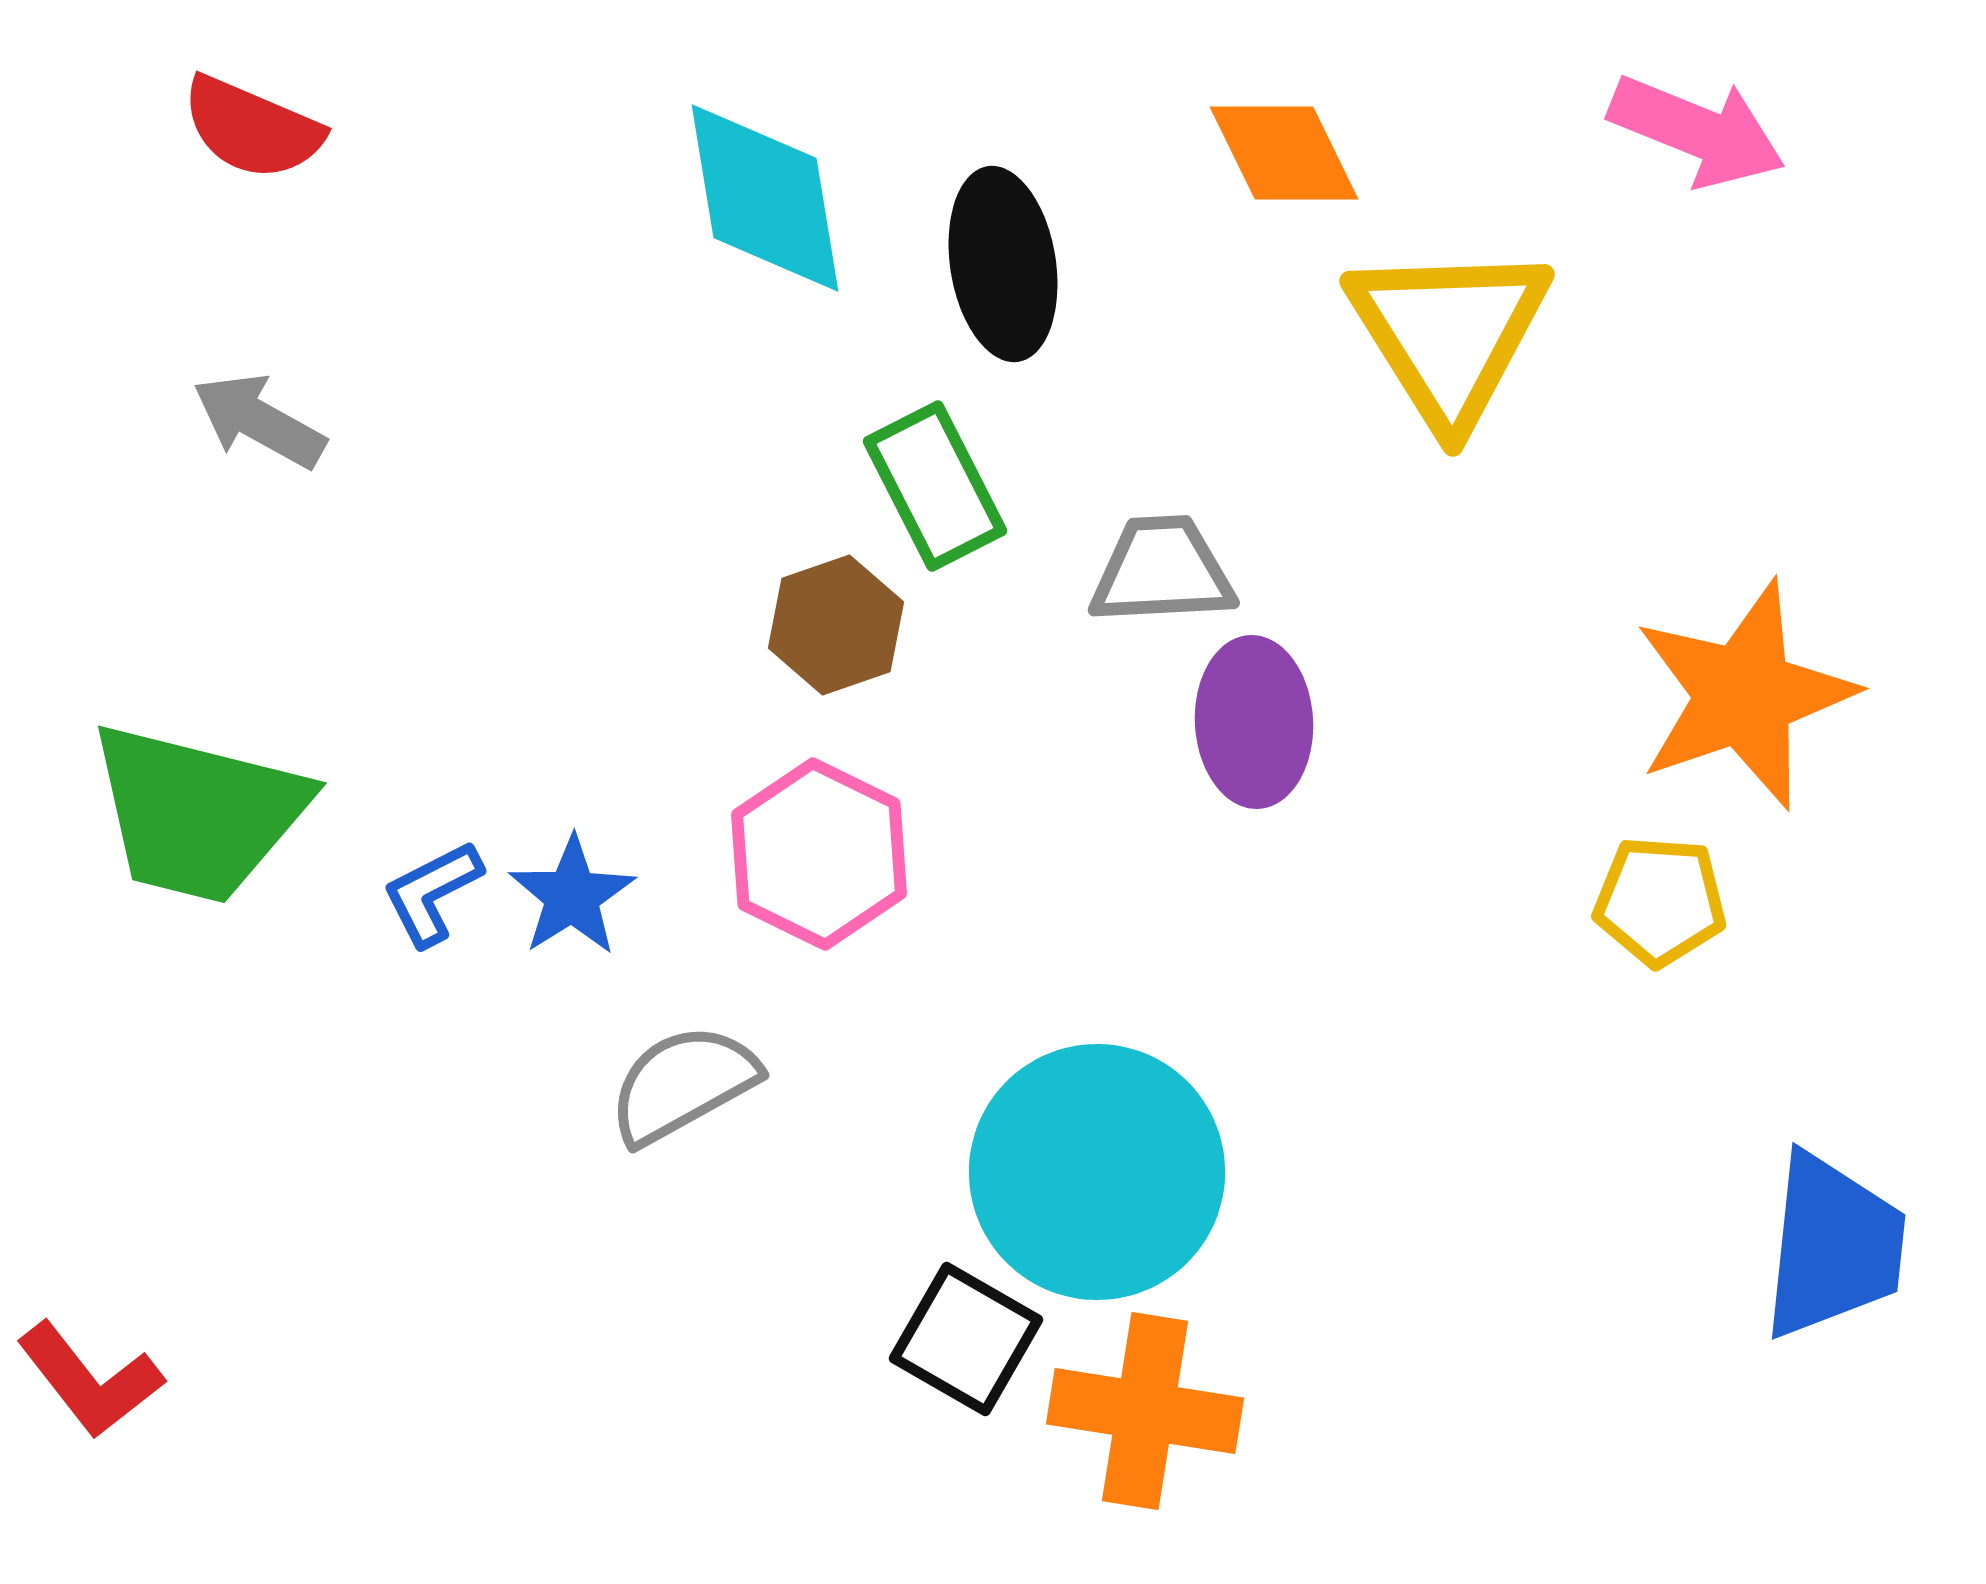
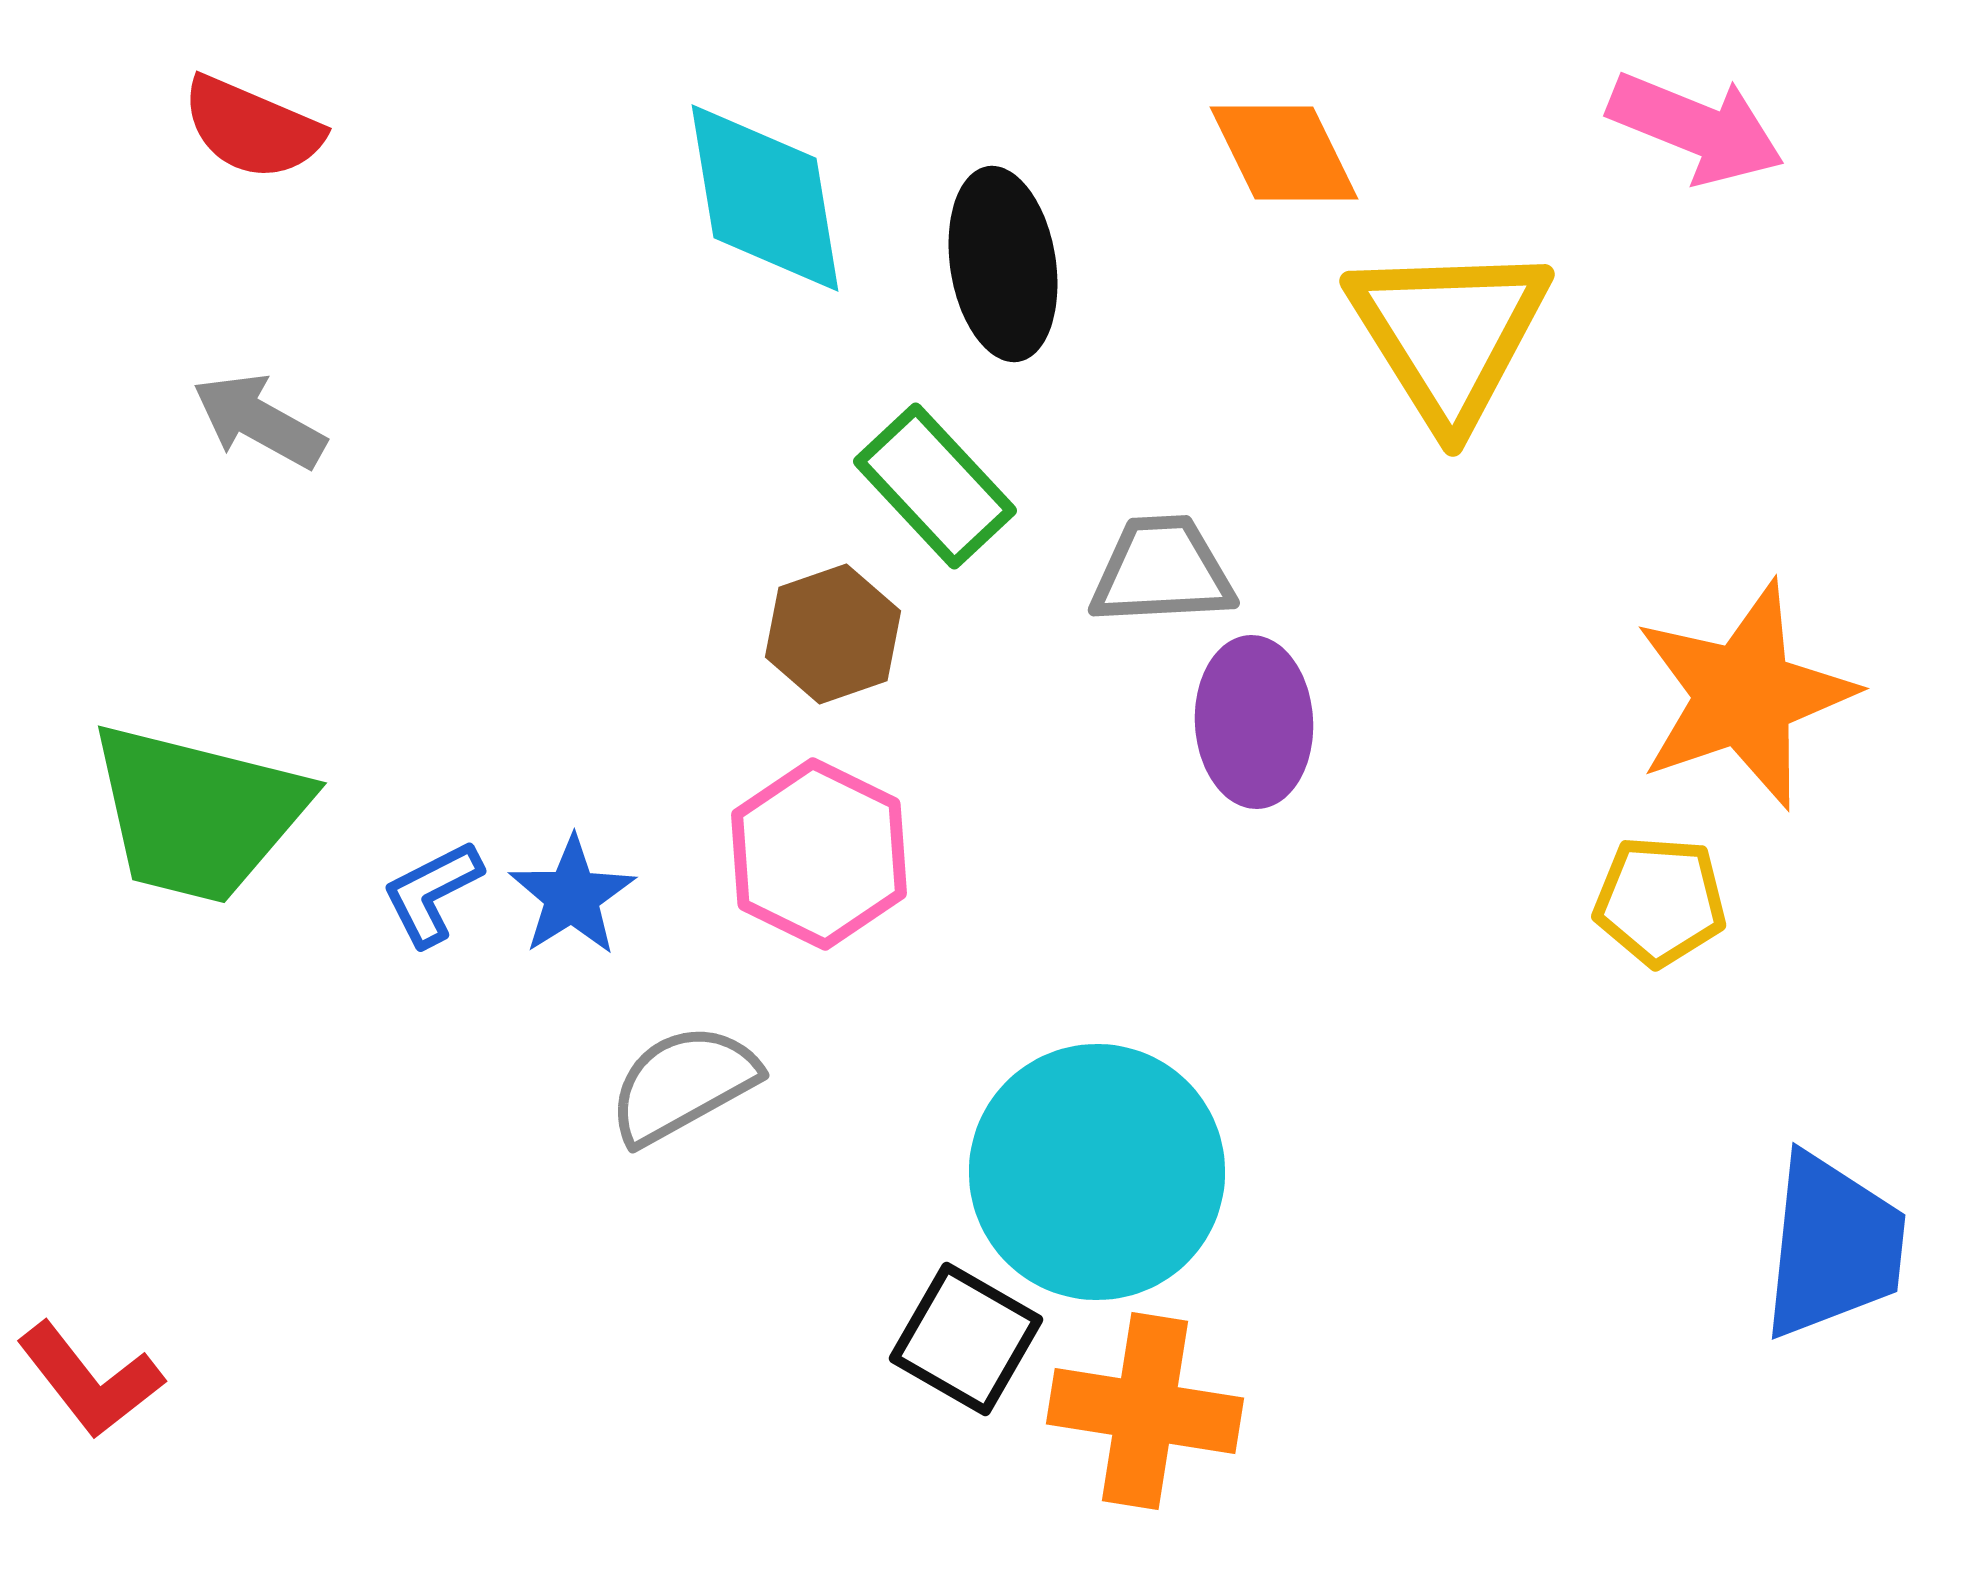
pink arrow: moved 1 px left, 3 px up
green rectangle: rotated 16 degrees counterclockwise
brown hexagon: moved 3 px left, 9 px down
